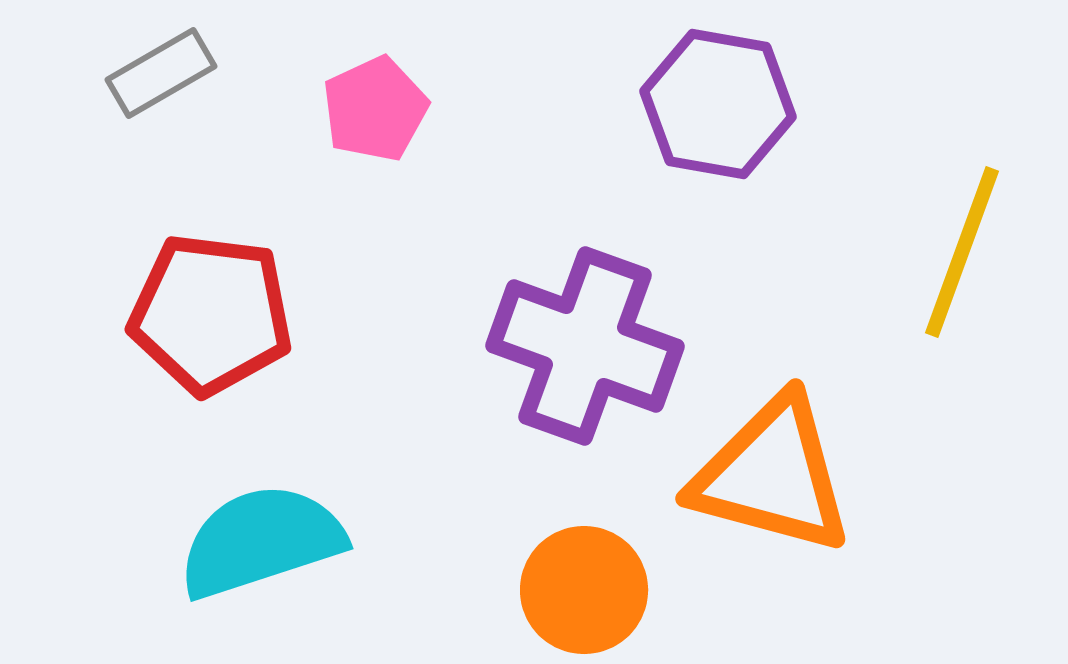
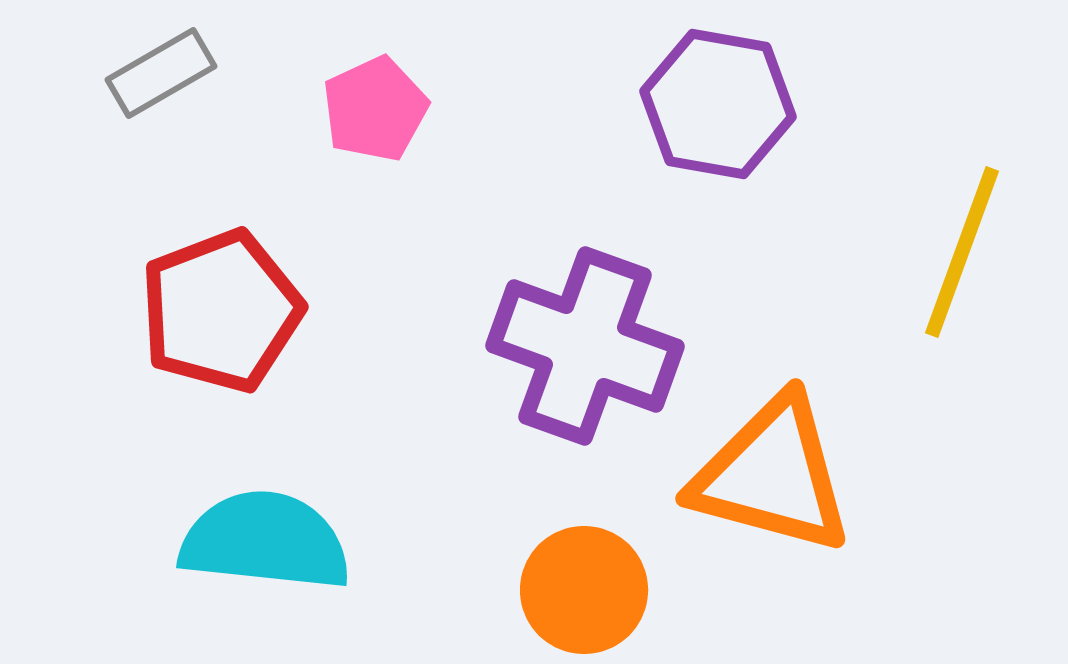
red pentagon: moved 10 px right, 3 px up; rotated 28 degrees counterclockwise
cyan semicircle: moved 4 px right; rotated 24 degrees clockwise
